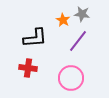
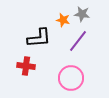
orange star: rotated 16 degrees counterclockwise
black L-shape: moved 4 px right
red cross: moved 2 px left, 2 px up
